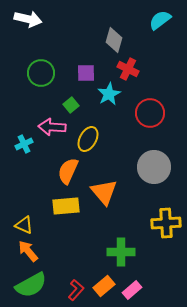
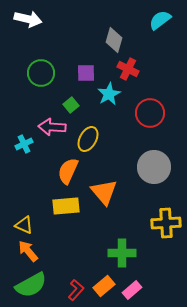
green cross: moved 1 px right, 1 px down
